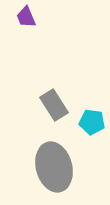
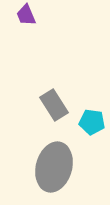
purple trapezoid: moved 2 px up
gray ellipse: rotated 30 degrees clockwise
